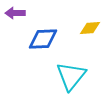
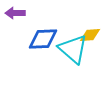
yellow diamond: moved 7 px down
cyan triangle: moved 2 px right, 27 px up; rotated 28 degrees counterclockwise
